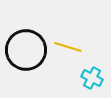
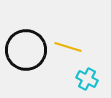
cyan cross: moved 5 px left, 1 px down
